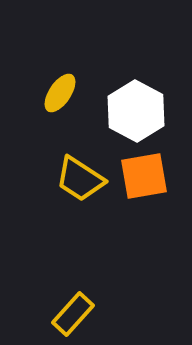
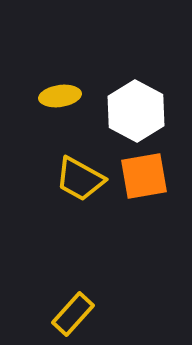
yellow ellipse: moved 3 px down; rotated 48 degrees clockwise
yellow trapezoid: rotated 4 degrees counterclockwise
